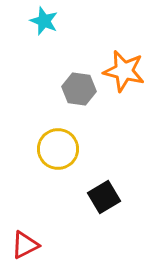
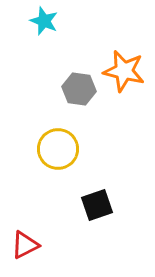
black square: moved 7 px left, 8 px down; rotated 12 degrees clockwise
